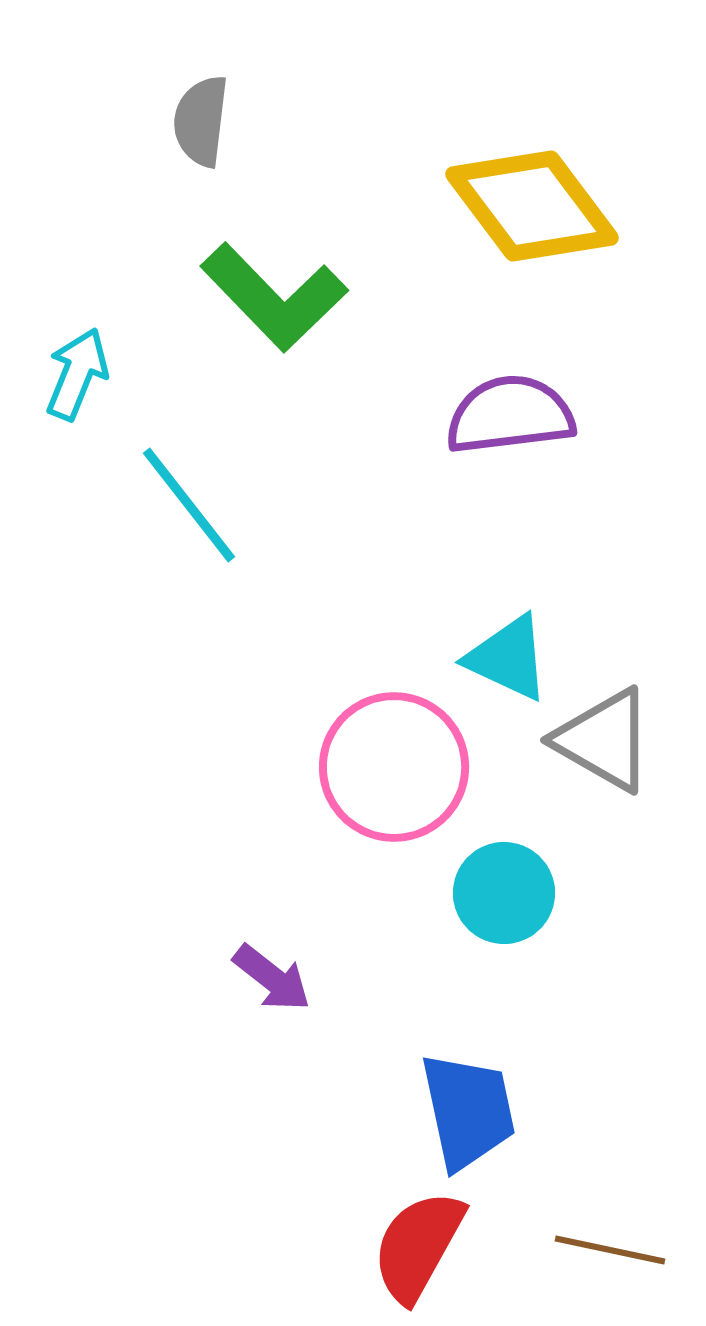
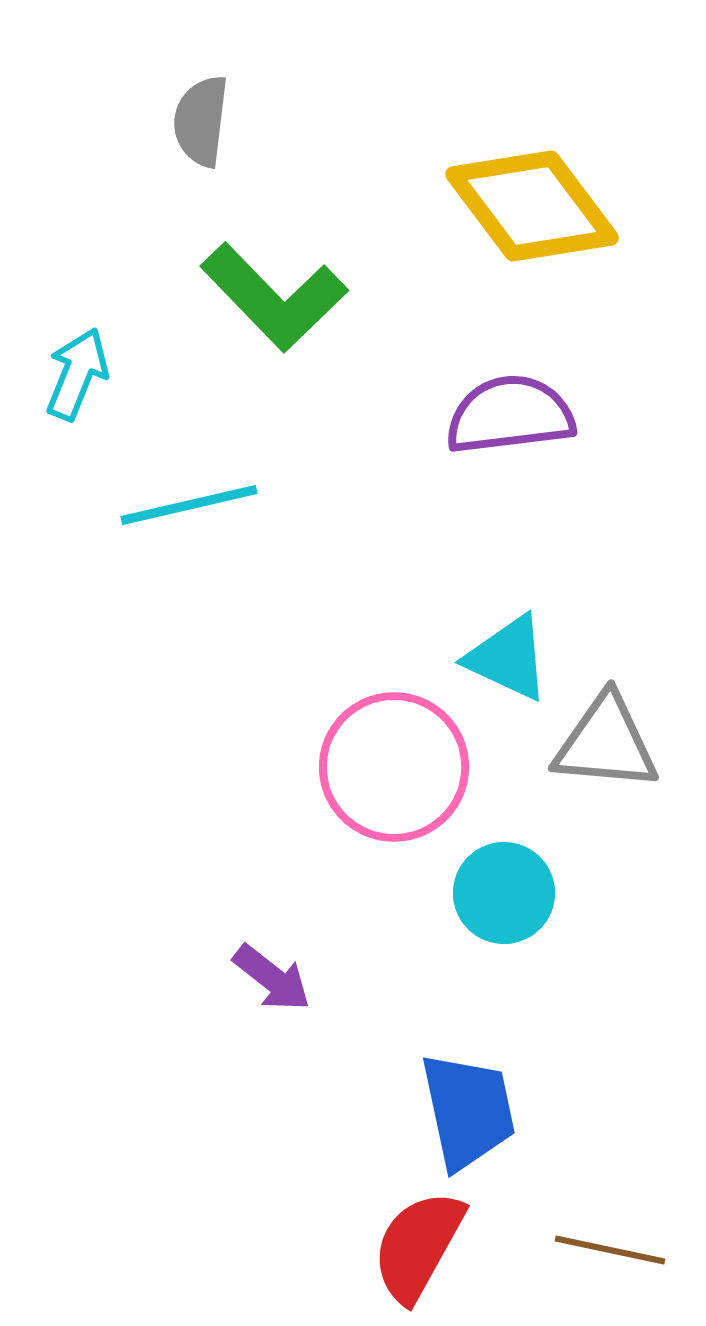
cyan line: rotated 65 degrees counterclockwise
gray triangle: moved 2 px right, 3 px down; rotated 25 degrees counterclockwise
